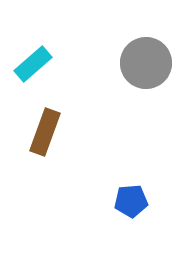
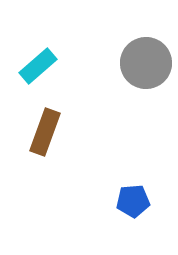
cyan rectangle: moved 5 px right, 2 px down
blue pentagon: moved 2 px right
